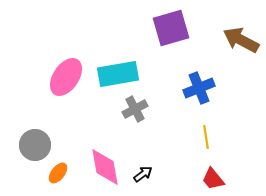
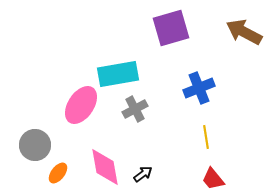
brown arrow: moved 3 px right, 8 px up
pink ellipse: moved 15 px right, 28 px down
